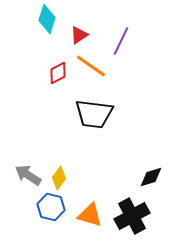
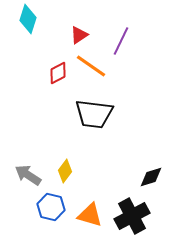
cyan diamond: moved 19 px left
yellow diamond: moved 6 px right, 7 px up
